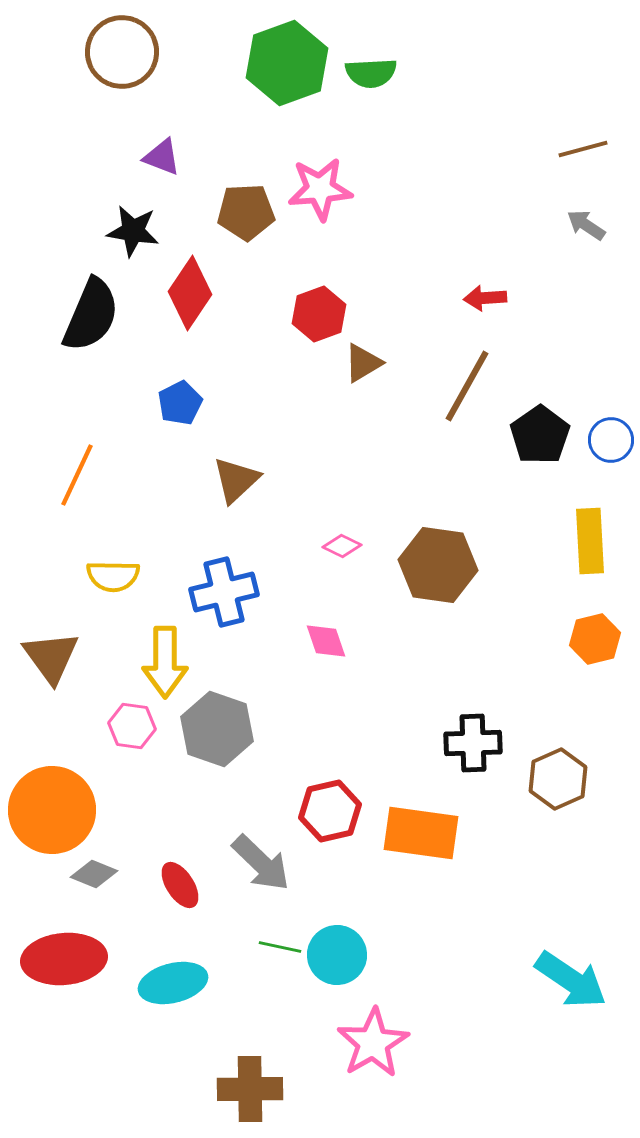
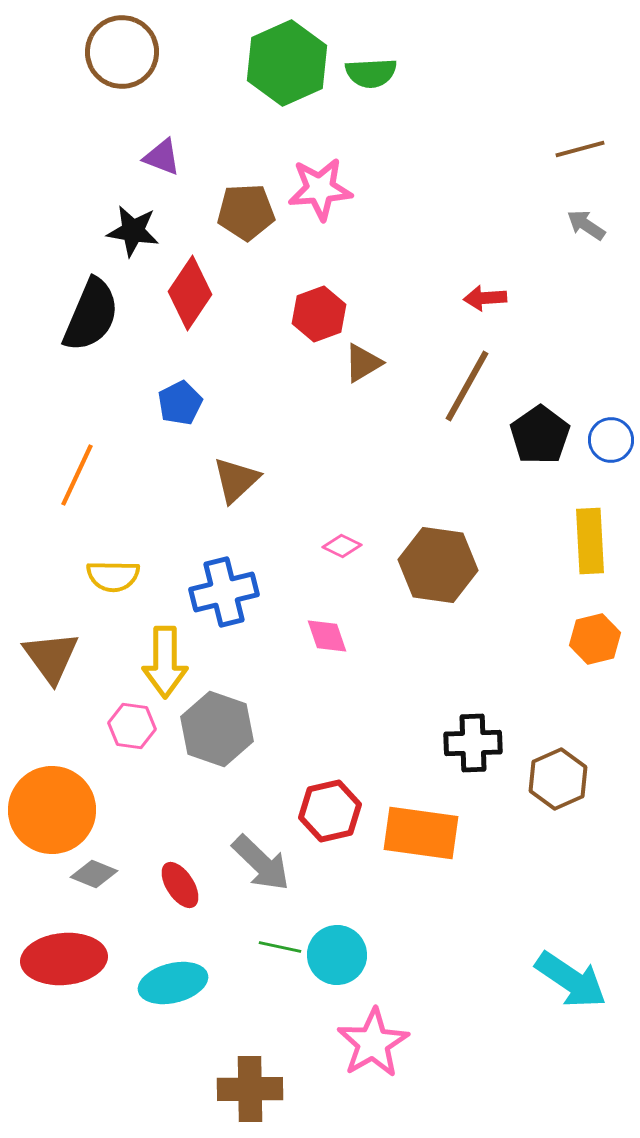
green hexagon at (287, 63): rotated 4 degrees counterclockwise
brown line at (583, 149): moved 3 px left
pink diamond at (326, 641): moved 1 px right, 5 px up
